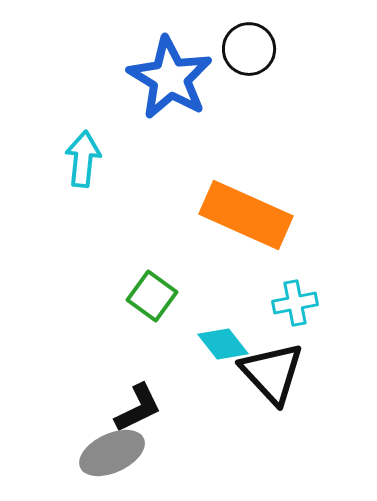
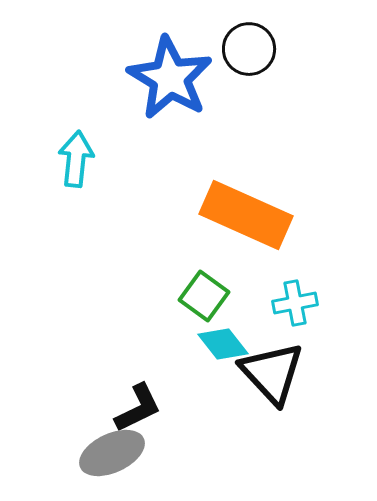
cyan arrow: moved 7 px left
green square: moved 52 px right
